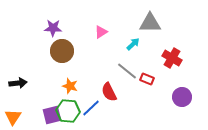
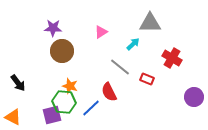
gray line: moved 7 px left, 4 px up
black arrow: rotated 60 degrees clockwise
purple circle: moved 12 px right
green hexagon: moved 4 px left, 9 px up
orange triangle: rotated 36 degrees counterclockwise
